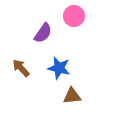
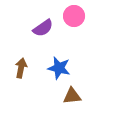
purple semicircle: moved 5 px up; rotated 20 degrees clockwise
brown arrow: rotated 54 degrees clockwise
